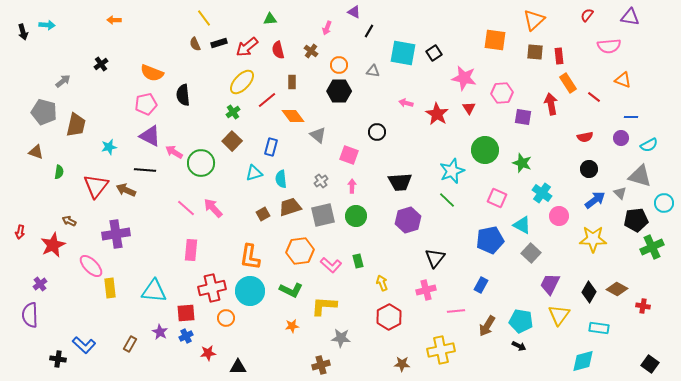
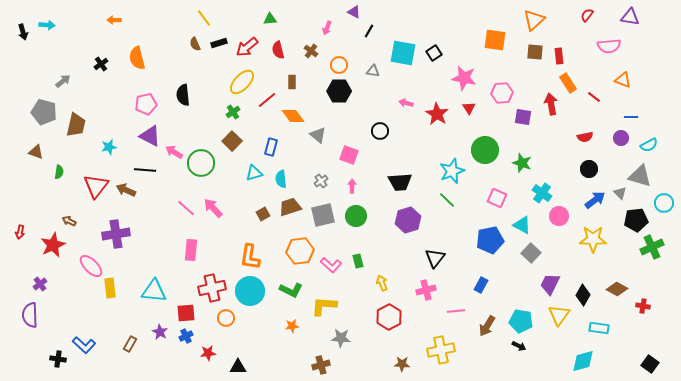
orange semicircle at (152, 73): moved 15 px left, 15 px up; rotated 55 degrees clockwise
black circle at (377, 132): moved 3 px right, 1 px up
black diamond at (589, 292): moved 6 px left, 3 px down
